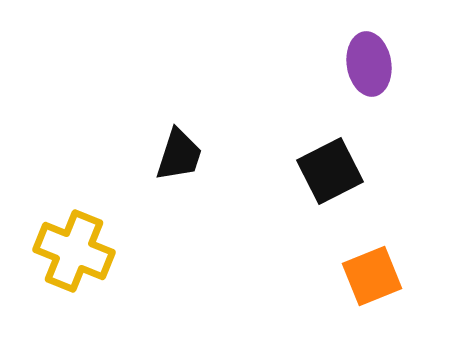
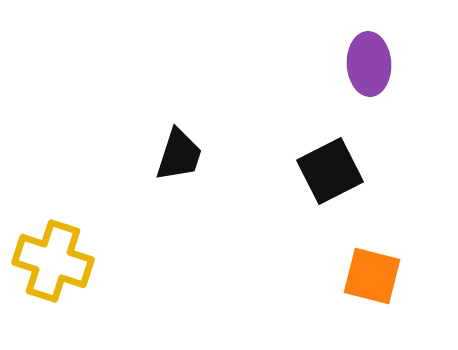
purple ellipse: rotated 6 degrees clockwise
yellow cross: moved 21 px left, 10 px down; rotated 4 degrees counterclockwise
orange square: rotated 36 degrees clockwise
